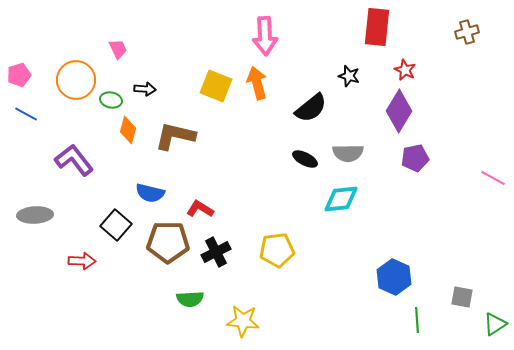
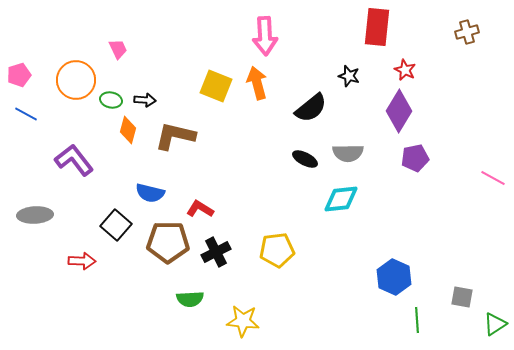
black arrow: moved 11 px down
